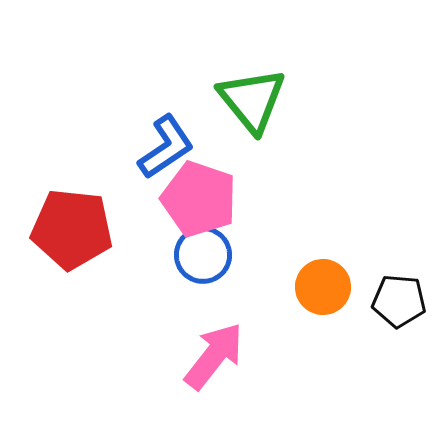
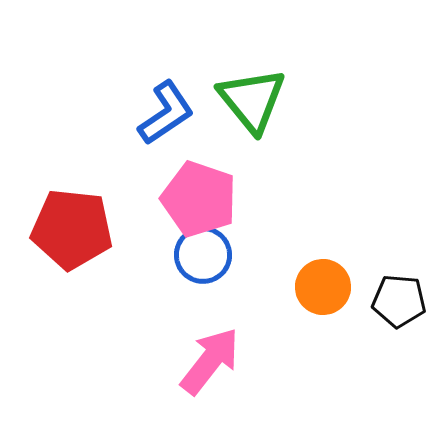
blue L-shape: moved 34 px up
pink arrow: moved 4 px left, 5 px down
